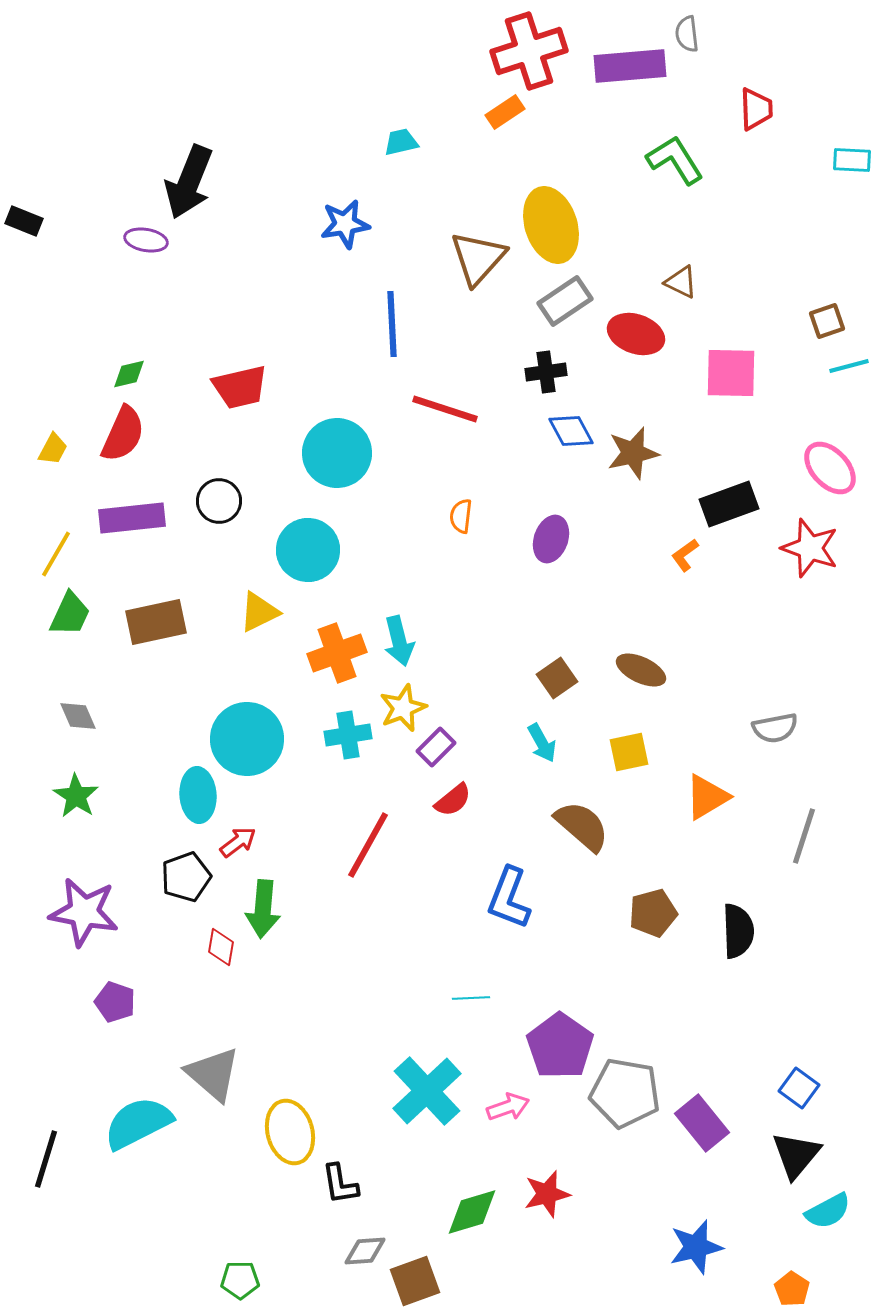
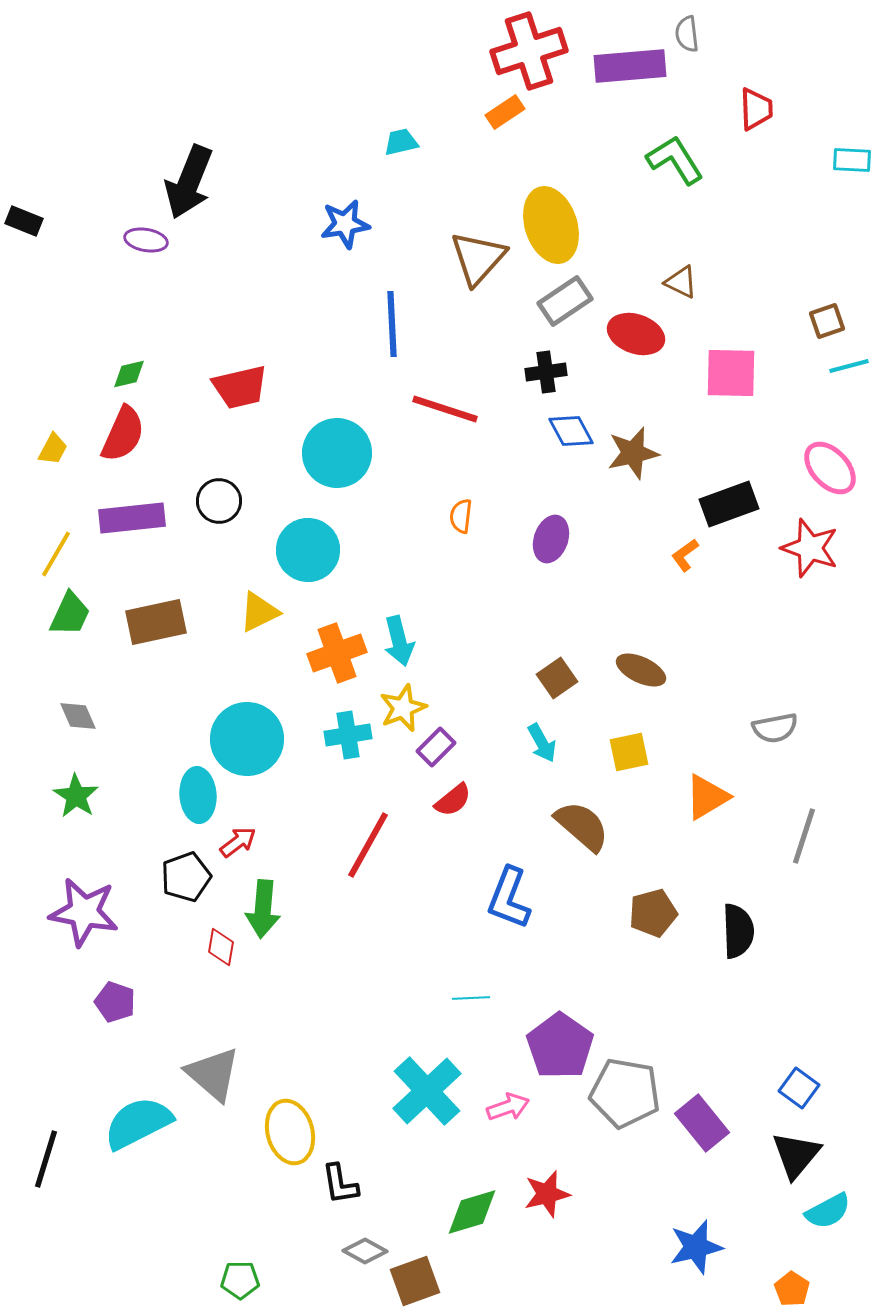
gray diamond at (365, 1251): rotated 33 degrees clockwise
